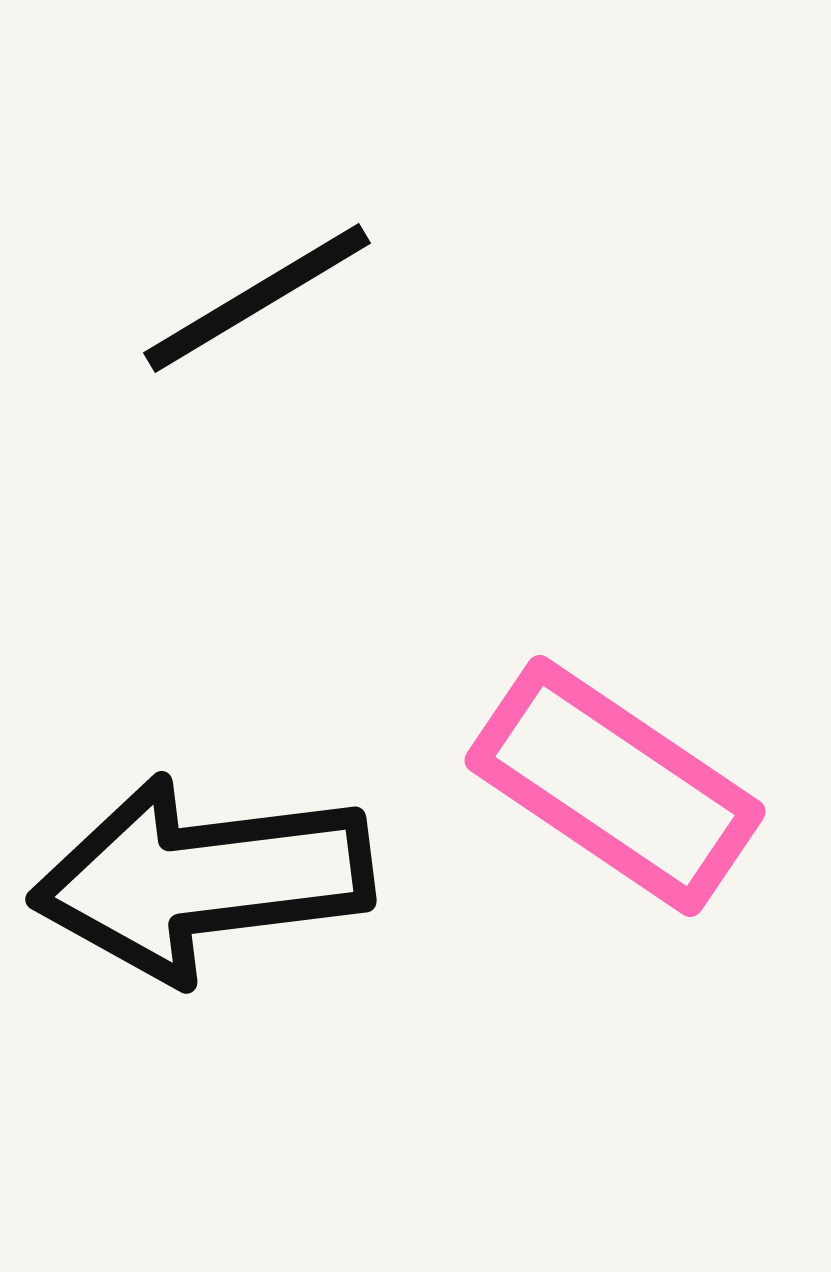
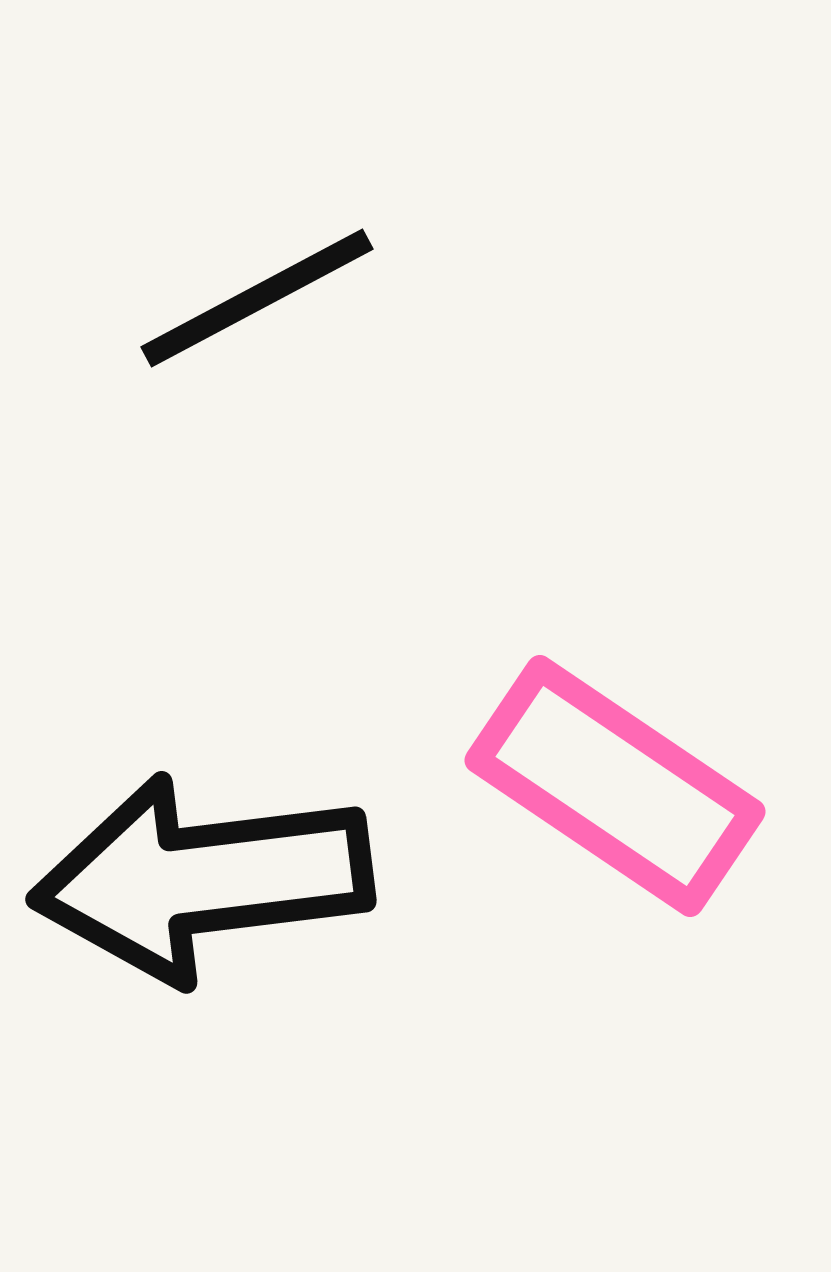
black line: rotated 3 degrees clockwise
